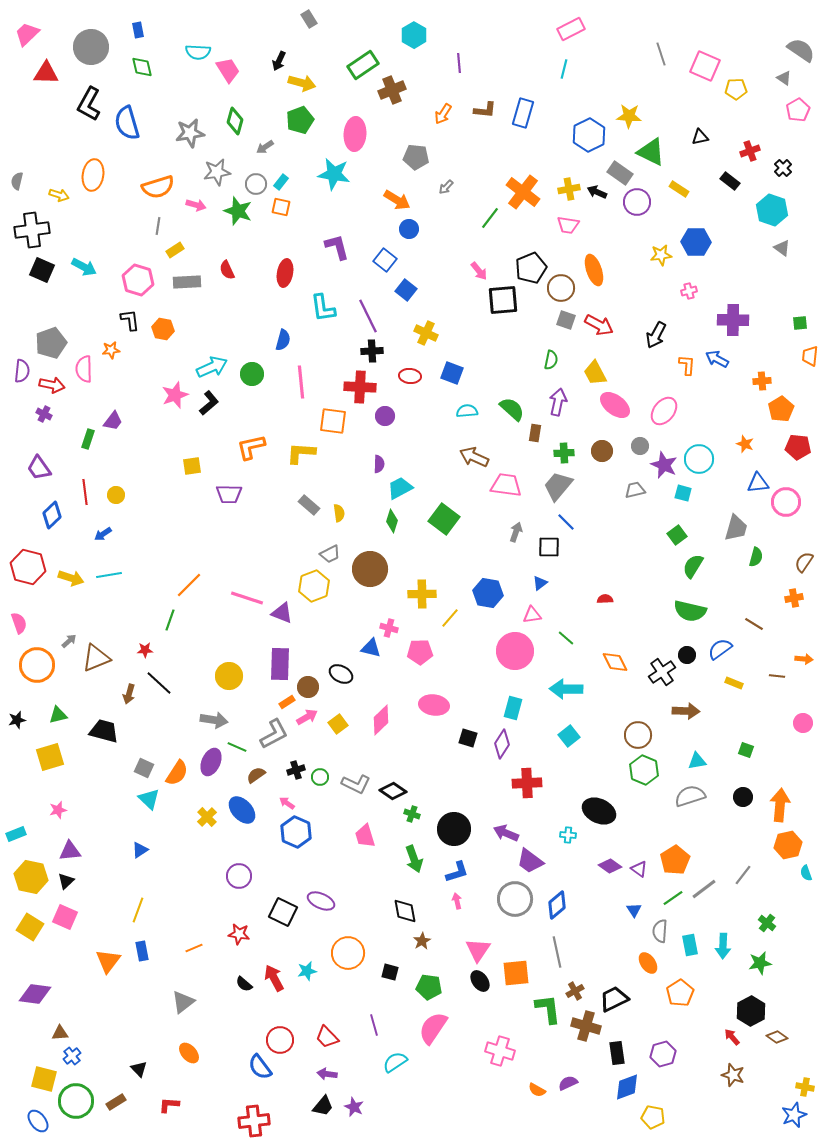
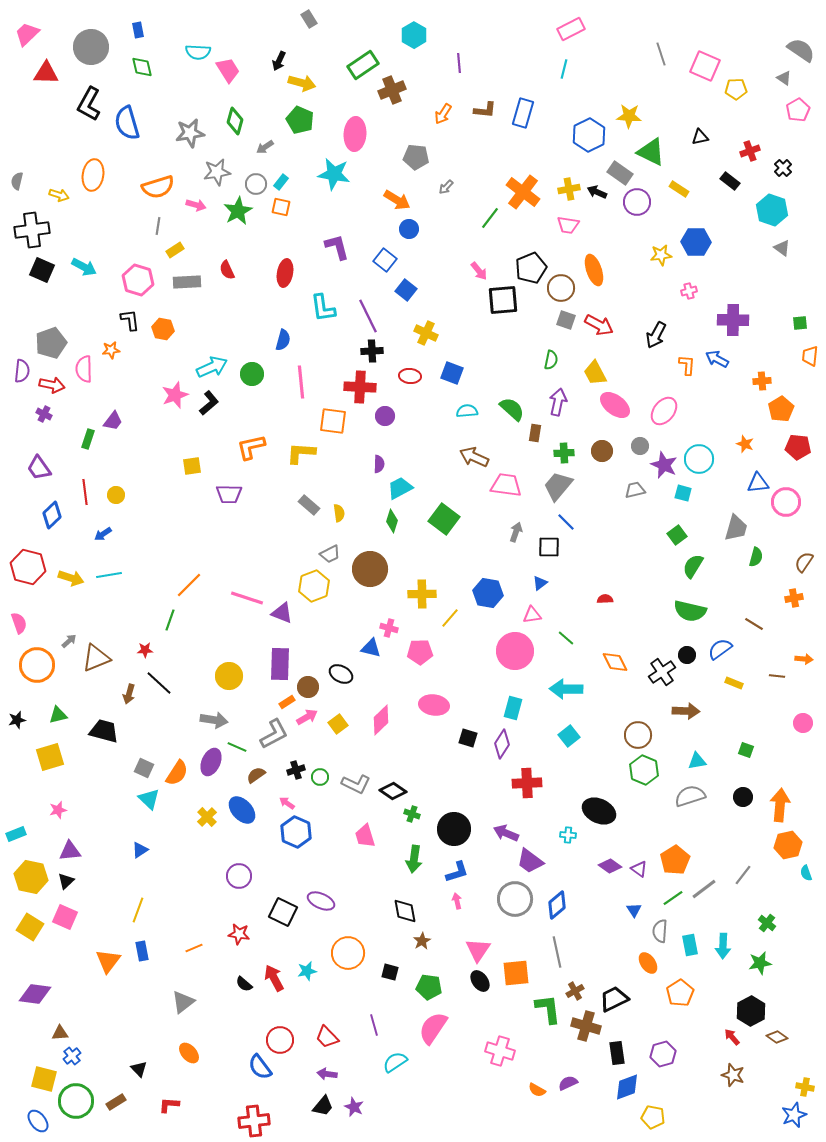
green pentagon at (300, 120): rotated 28 degrees counterclockwise
green star at (238, 211): rotated 24 degrees clockwise
green arrow at (414, 859): rotated 28 degrees clockwise
